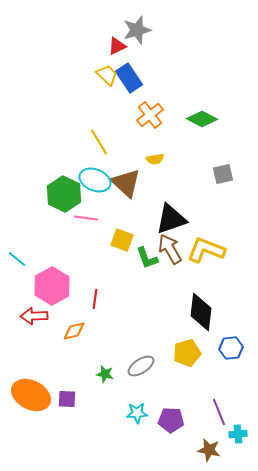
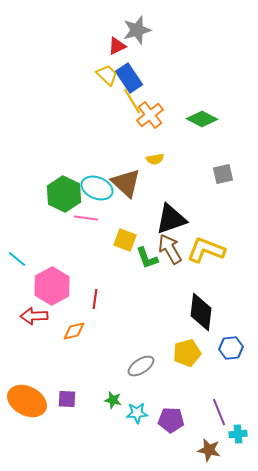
yellow line: moved 33 px right, 41 px up
cyan ellipse: moved 2 px right, 8 px down
yellow square: moved 3 px right
green star: moved 8 px right, 26 px down
orange ellipse: moved 4 px left, 6 px down
